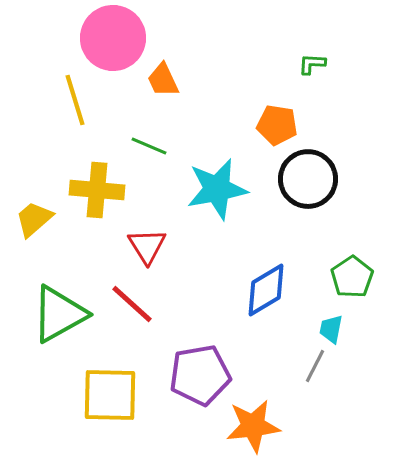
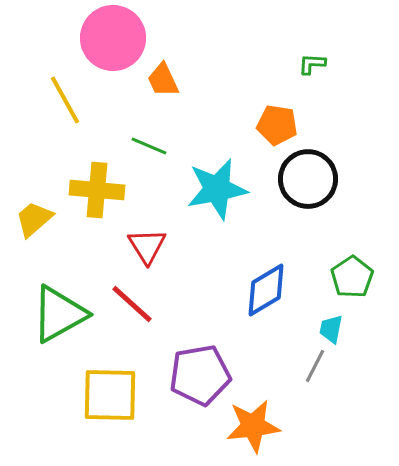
yellow line: moved 10 px left; rotated 12 degrees counterclockwise
